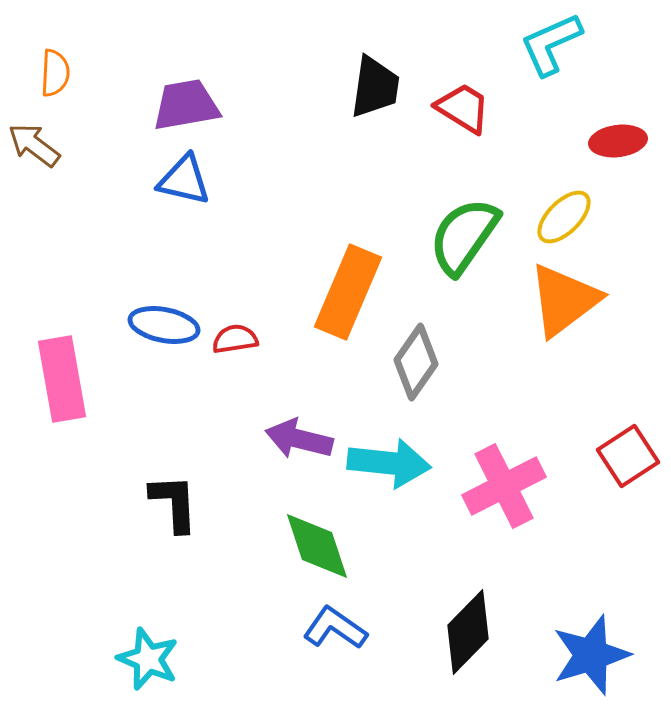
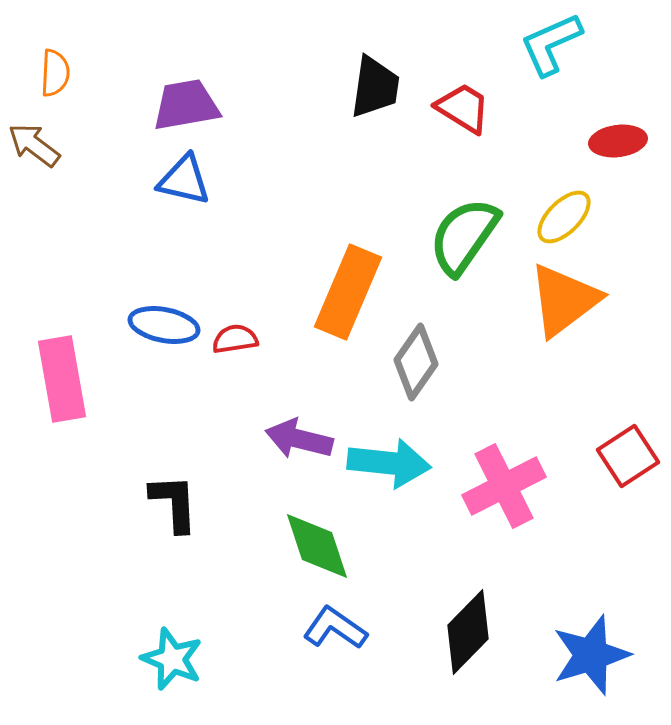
cyan star: moved 24 px right
